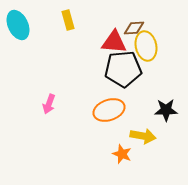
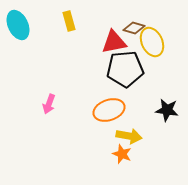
yellow rectangle: moved 1 px right, 1 px down
brown diamond: rotated 20 degrees clockwise
red triangle: rotated 16 degrees counterclockwise
yellow ellipse: moved 6 px right, 4 px up; rotated 12 degrees counterclockwise
black pentagon: moved 2 px right
black star: moved 1 px right; rotated 10 degrees clockwise
yellow arrow: moved 14 px left
